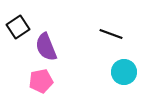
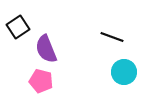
black line: moved 1 px right, 3 px down
purple semicircle: moved 2 px down
pink pentagon: rotated 25 degrees clockwise
